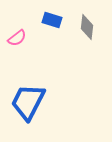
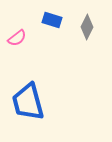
gray diamond: rotated 20 degrees clockwise
blue trapezoid: rotated 42 degrees counterclockwise
